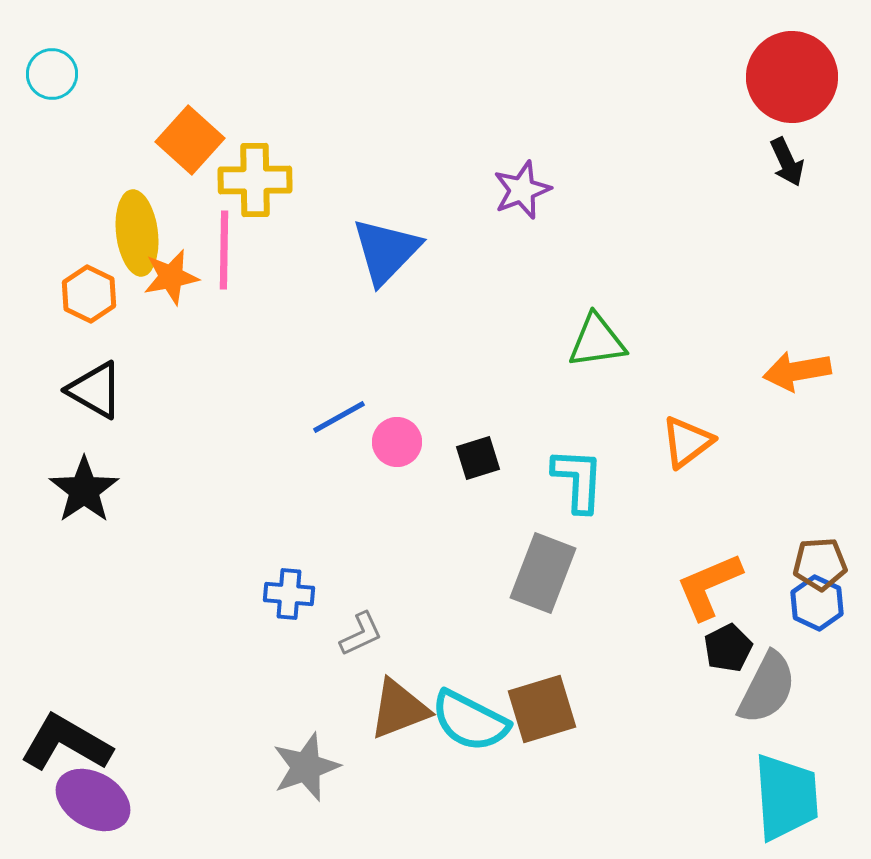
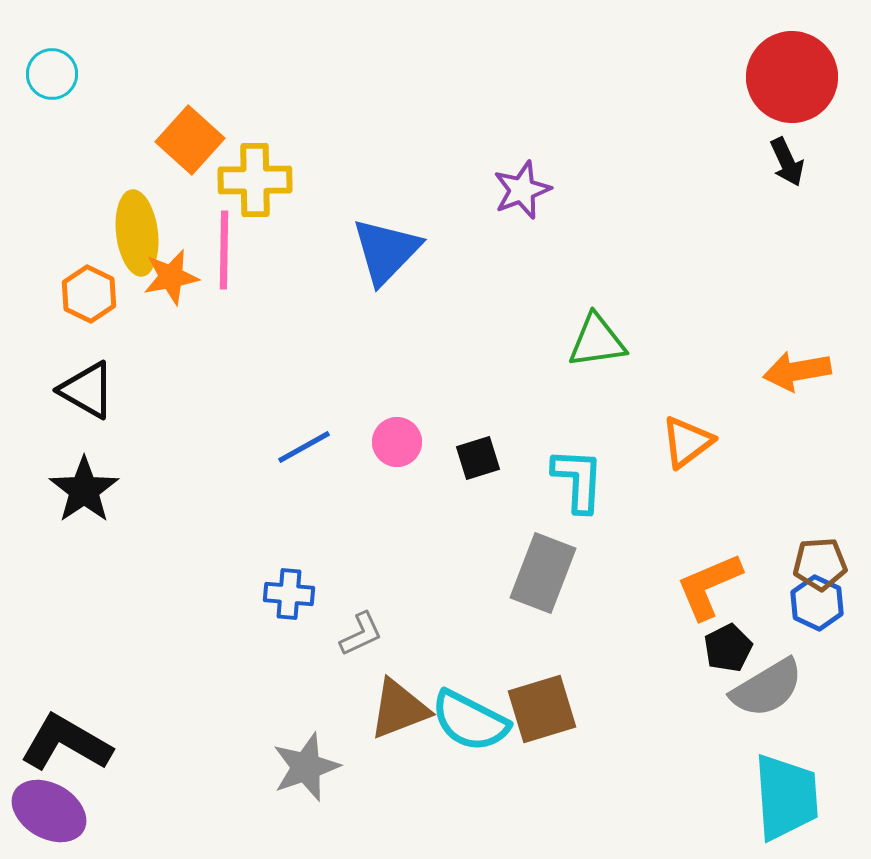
black triangle: moved 8 px left
blue line: moved 35 px left, 30 px down
gray semicircle: rotated 32 degrees clockwise
purple ellipse: moved 44 px left, 11 px down
